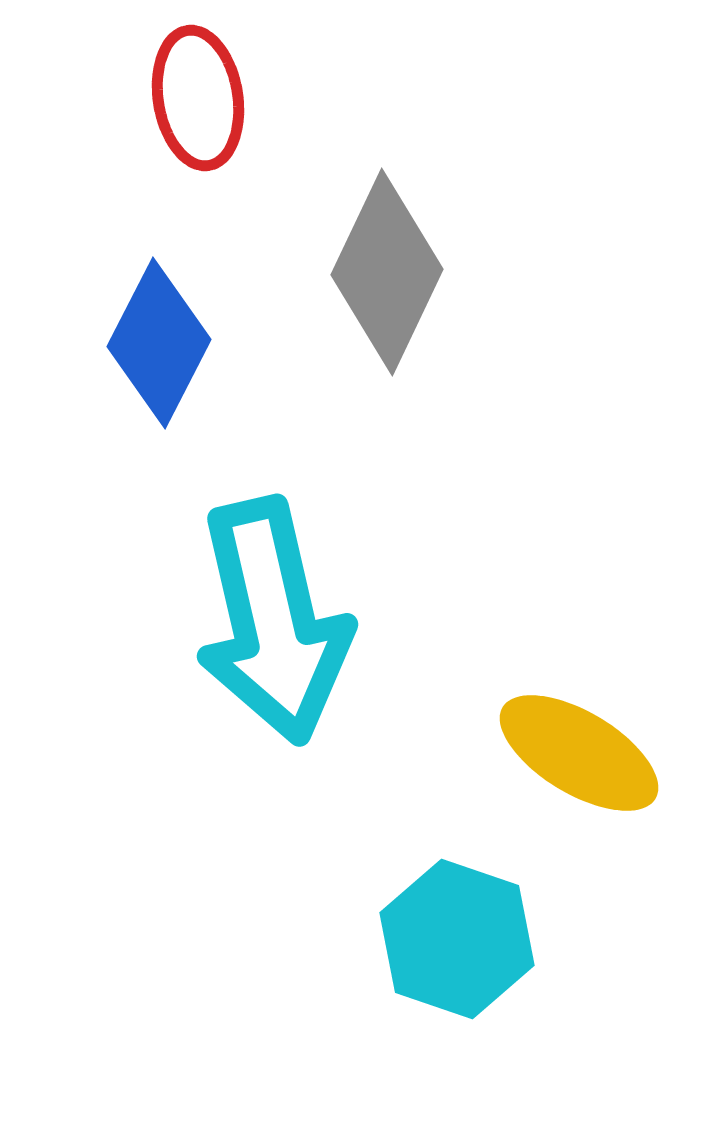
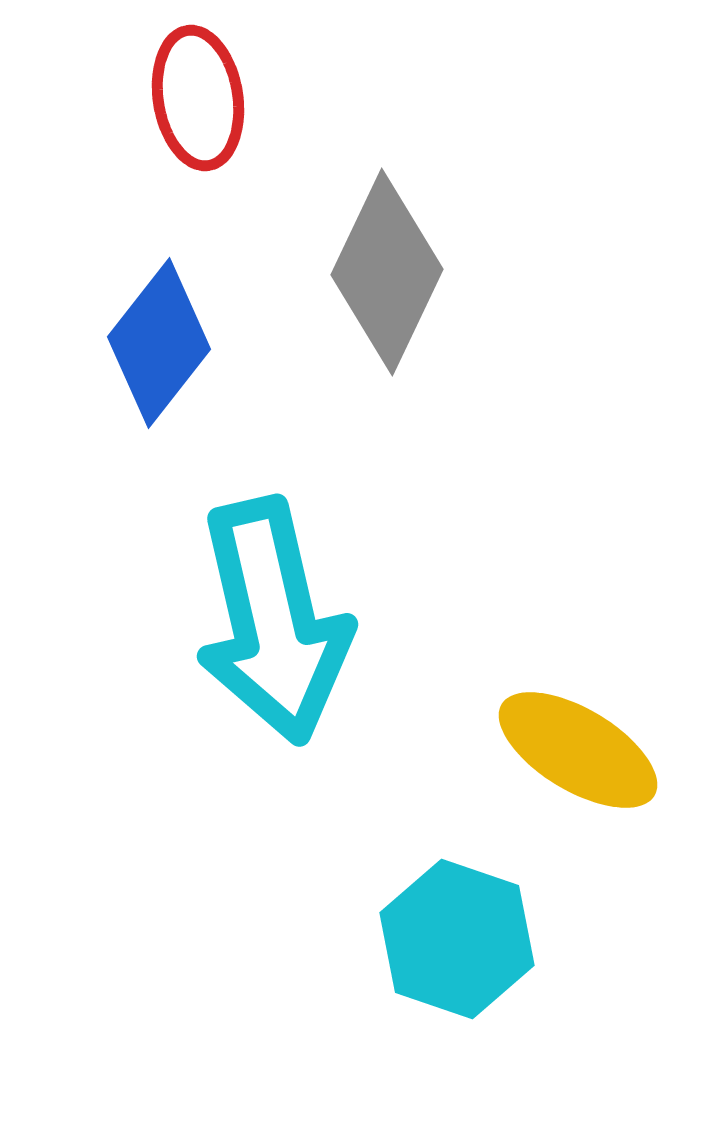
blue diamond: rotated 11 degrees clockwise
yellow ellipse: moved 1 px left, 3 px up
